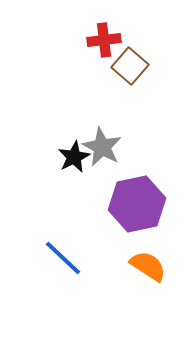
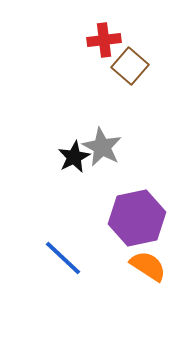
purple hexagon: moved 14 px down
